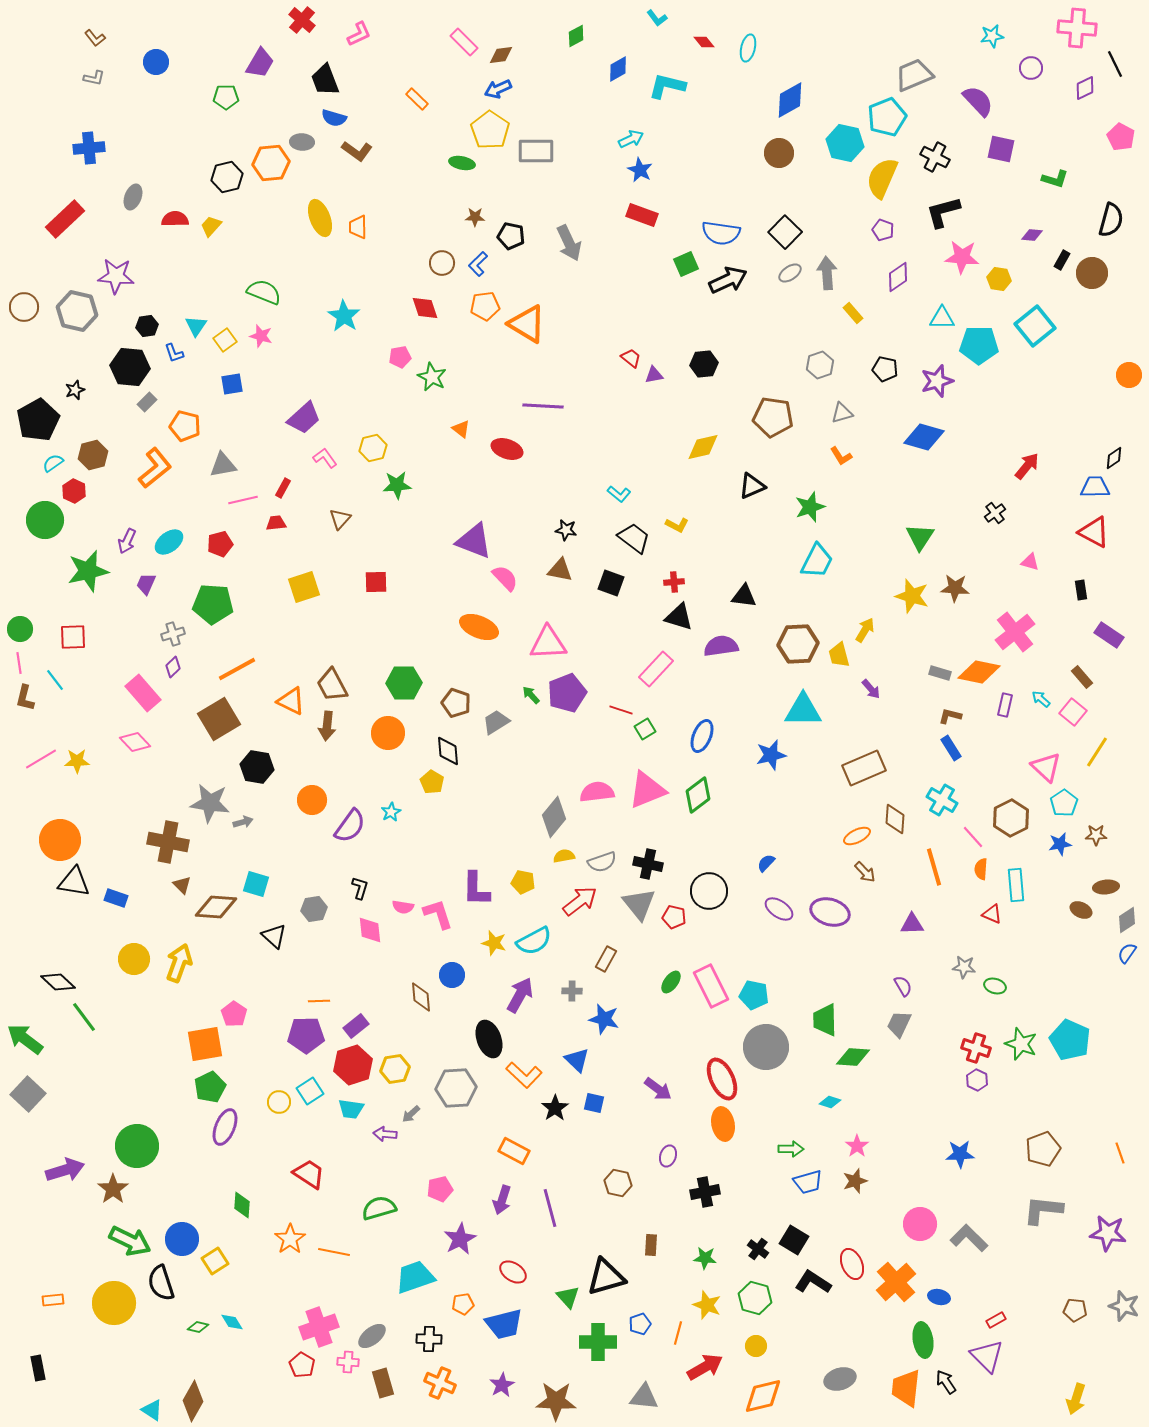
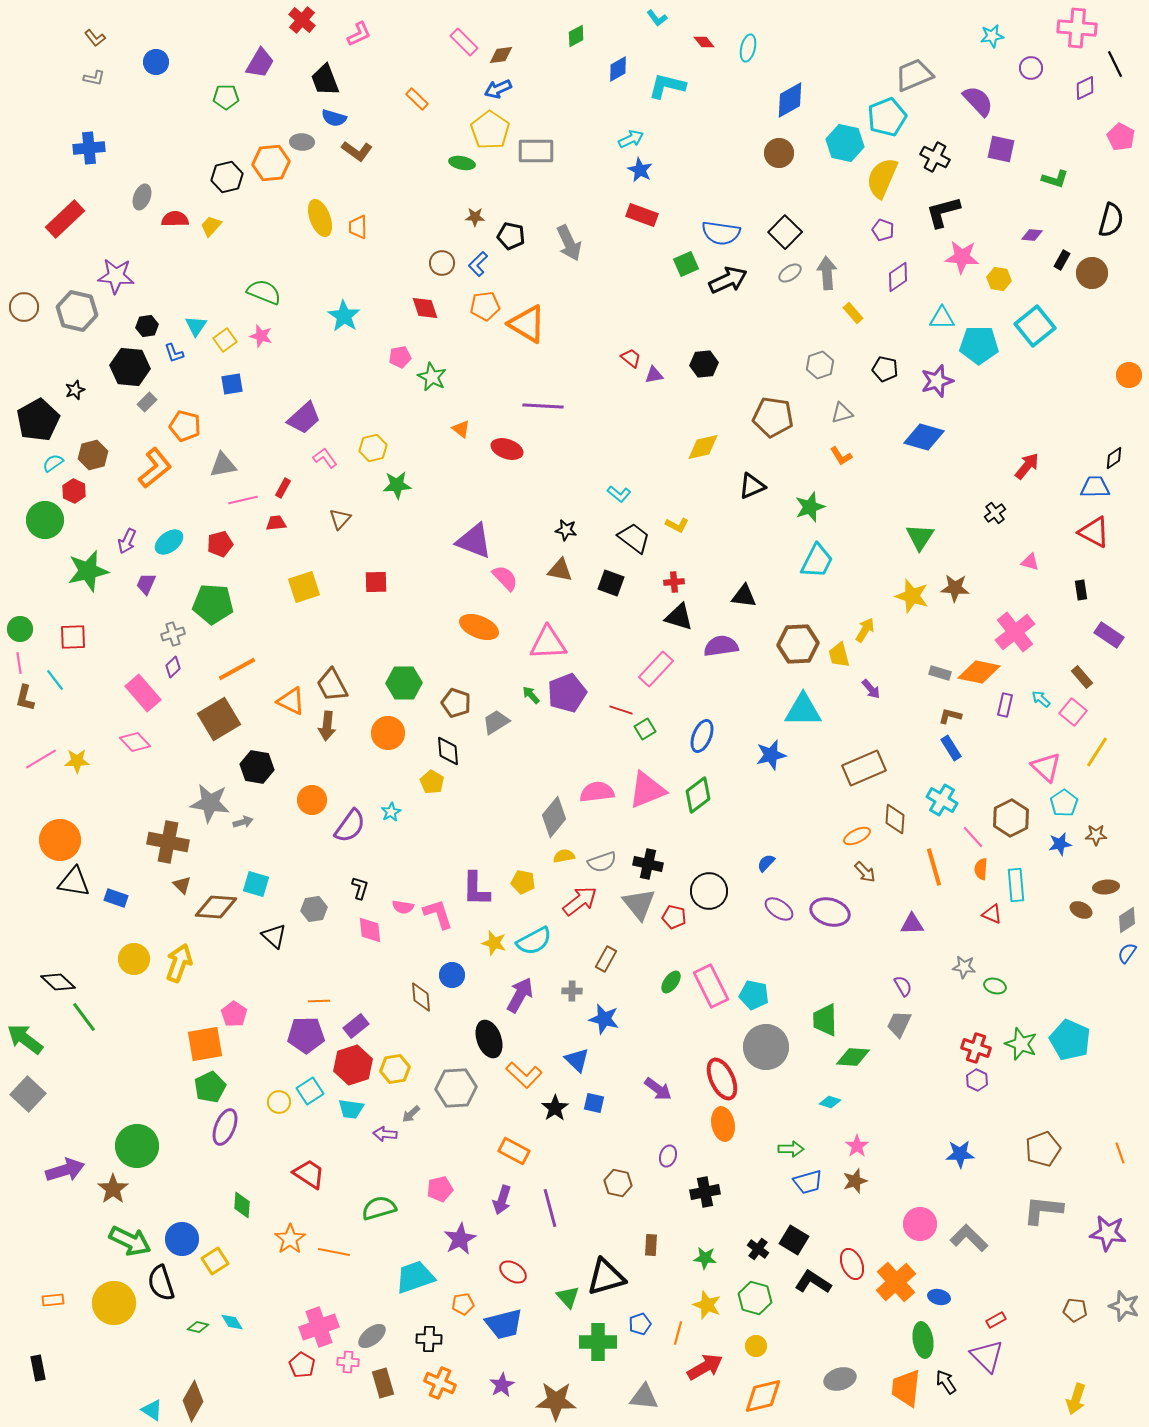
gray ellipse at (133, 197): moved 9 px right
